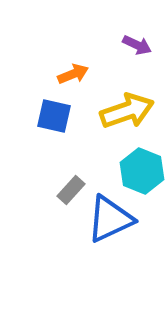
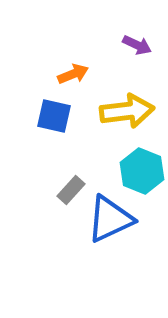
yellow arrow: rotated 12 degrees clockwise
